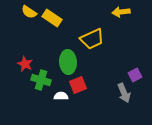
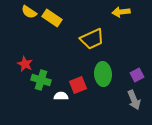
green ellipse: moved 35 px right, 12 px down
purple square: moved 2 px right
gray arrow: moved 10 px right, 7 px down
